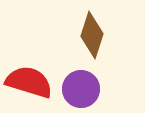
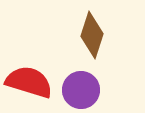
purple circle: moved 1 px down
